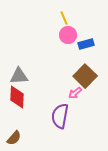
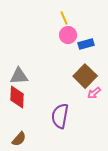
pink arrow: moved 19 px right
brown semicircle: moved 5 px right, 1 px down
